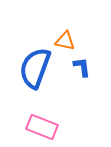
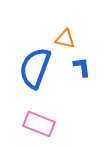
orange triangle: moved 2 px up
pink rectangle: moved 3 px left, 3 px up
